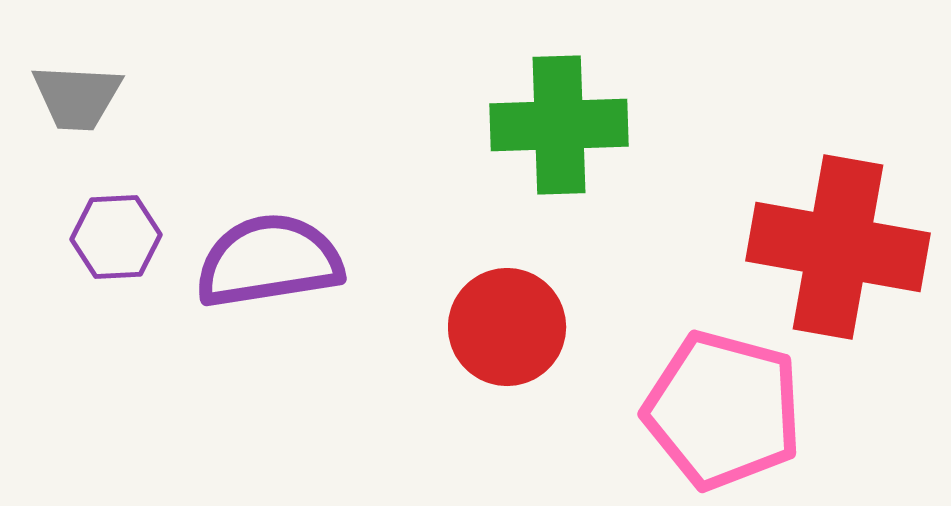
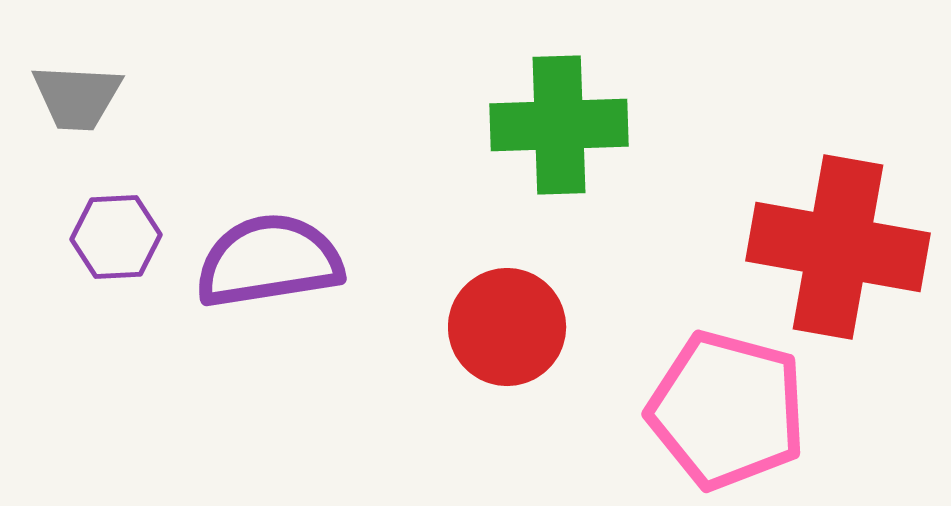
pink pentagon: moved 4 px right
